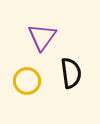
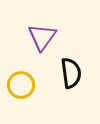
yellow circle: moved 6 px left, 4 px down
